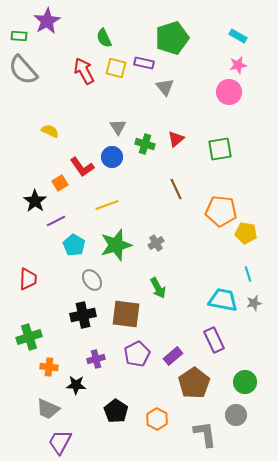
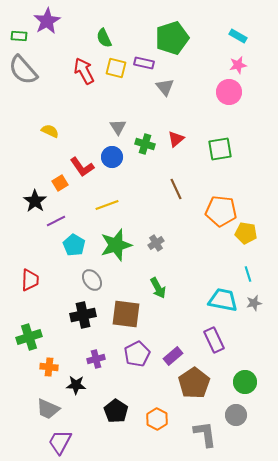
red trapezoid at (28, 279): moved 2 px right, 1 px down
